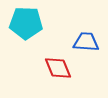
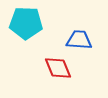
blue trapezoid: moved 7 px left, 2 px up
